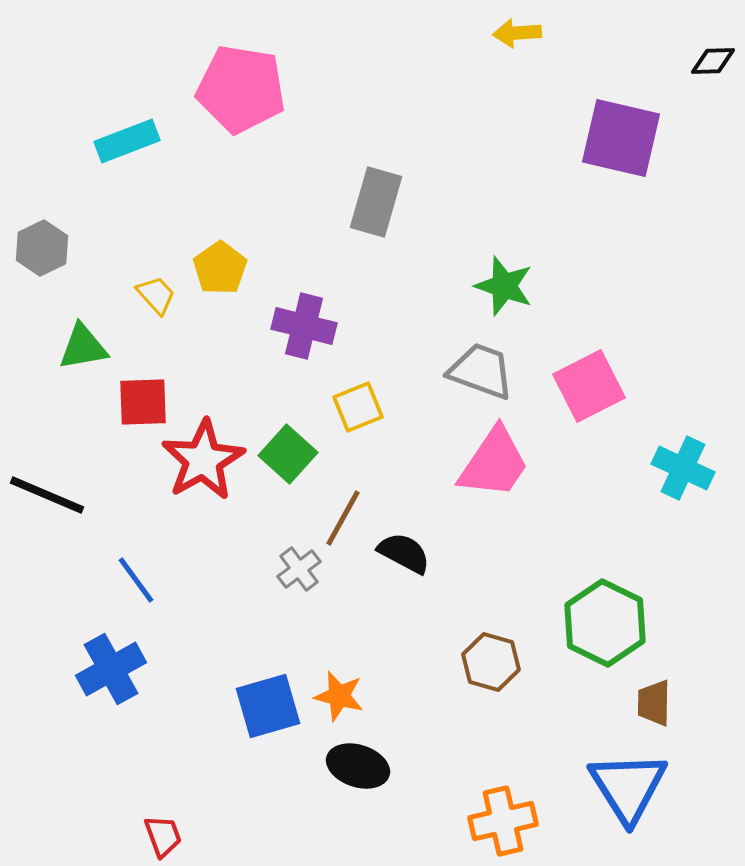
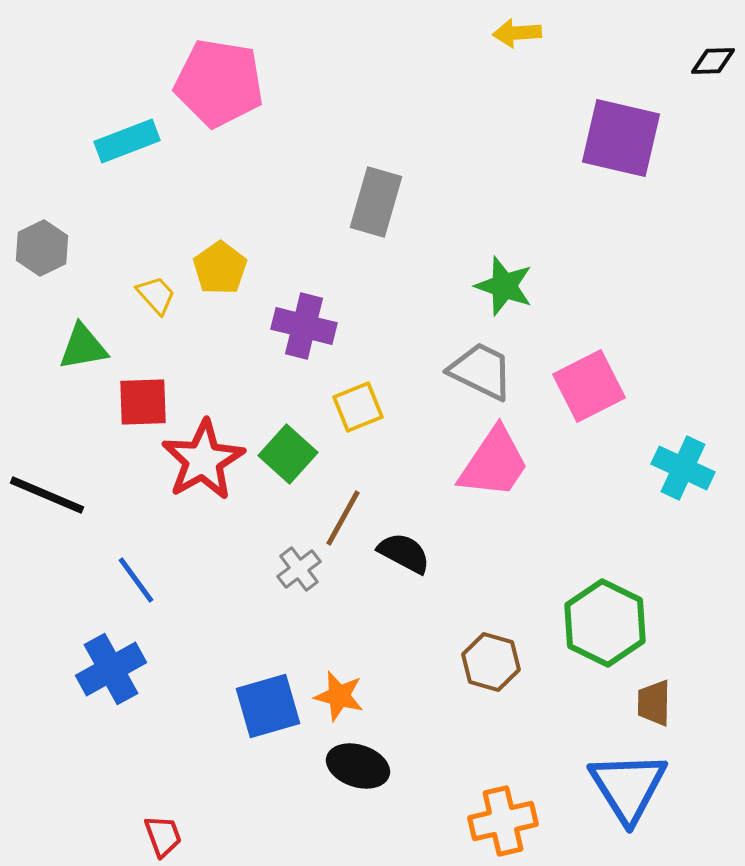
pink pentagon: moved 22 px left, 6 px up
gray trapezoid: rotated 6 degrees clockwise
